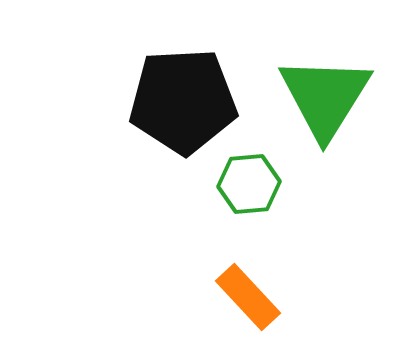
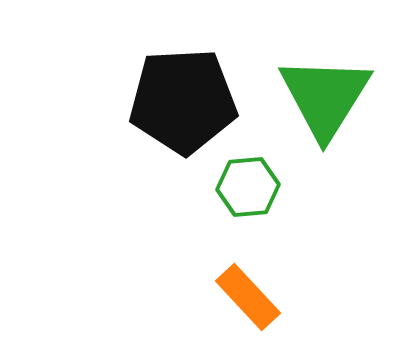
green hexagon: moved 1 px left, 3 px down
